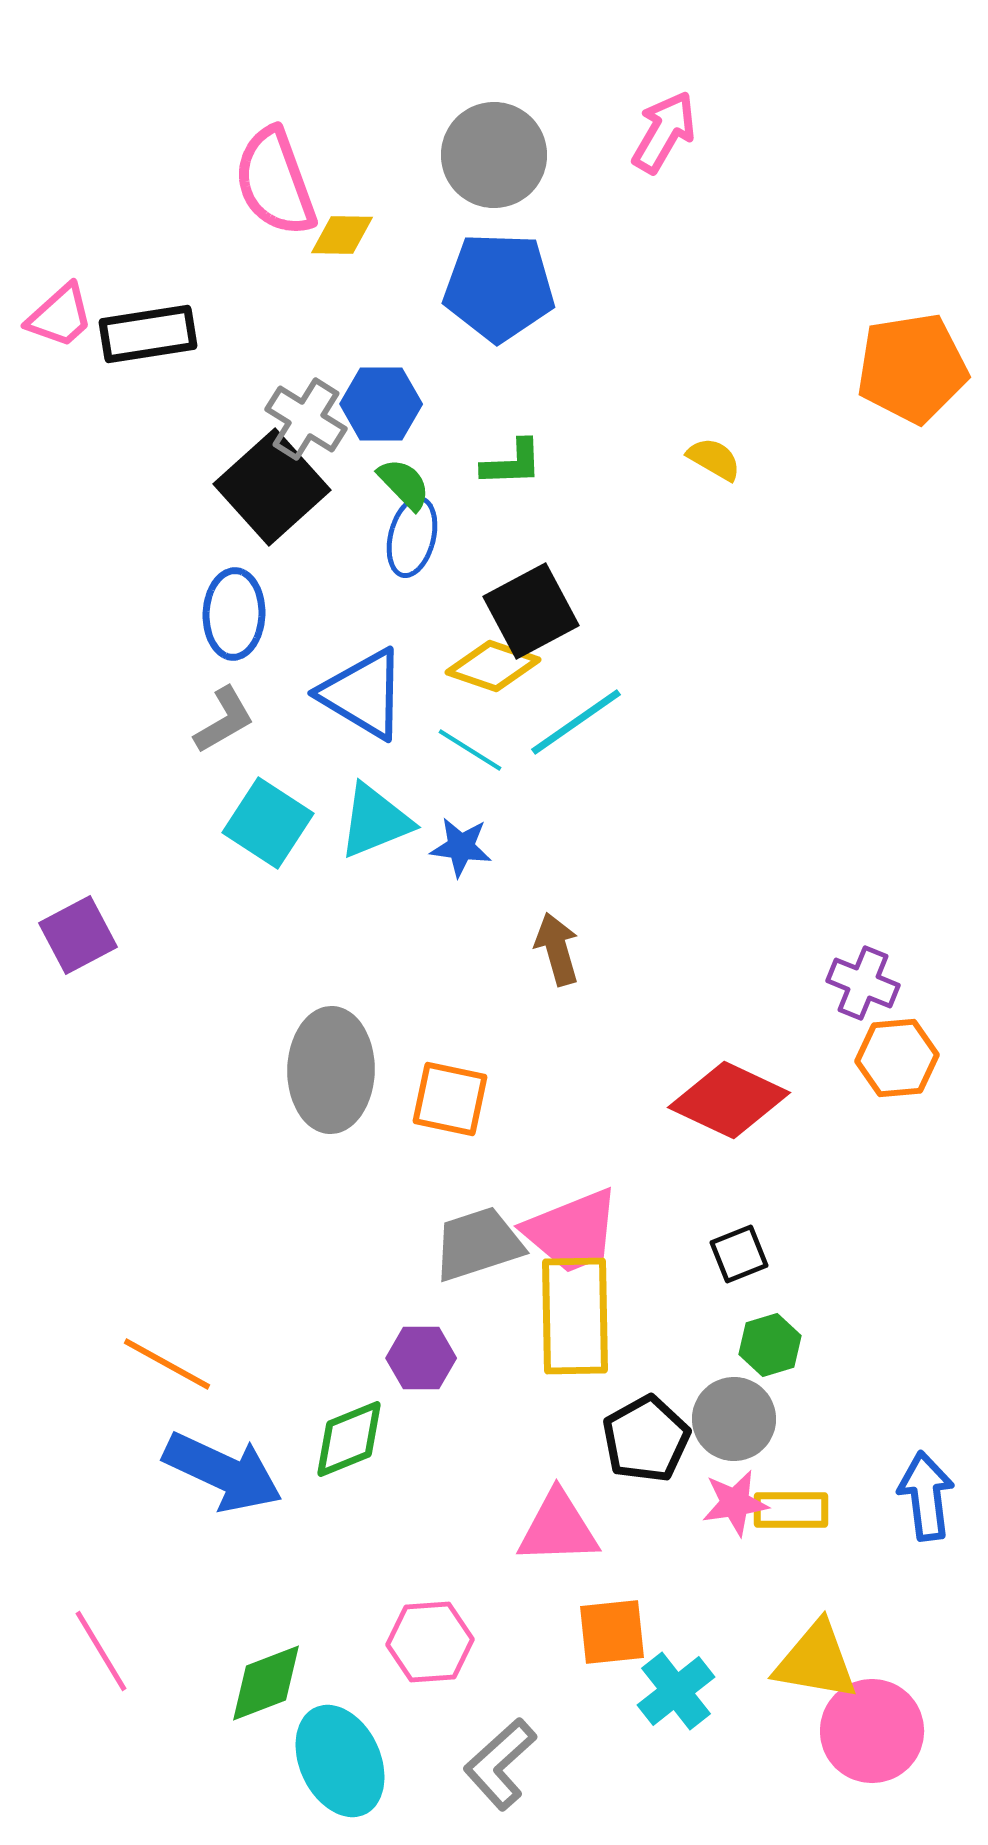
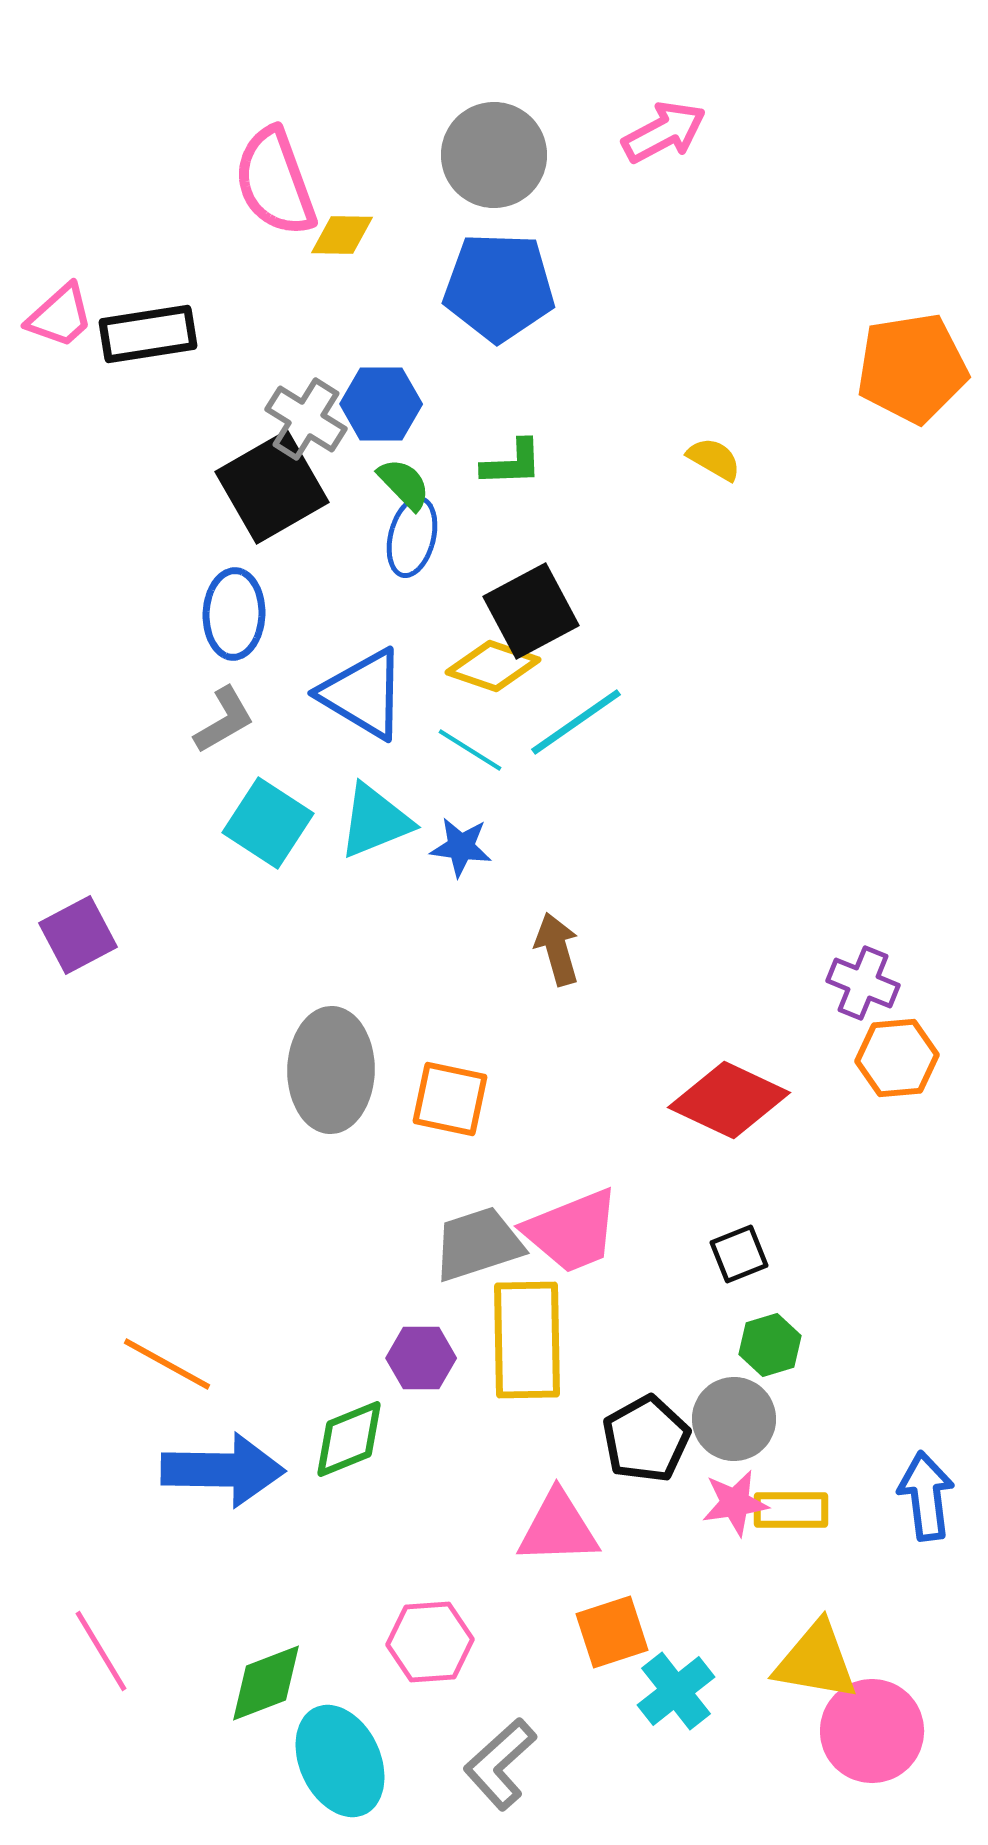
pink arrow at (664, 132): rotated 32 degrees clockwise
black square at (272, 487): rotated 12 degrees clockwise
yellow rectangle at (575, 1316): moved 48 px left, 24 px down
blue arrow at (223, 1472): moved 2 px up; rotated 24 degrees counterclockwise
orange square at (612, 1632): rotated 12 degrees counterclockwise
